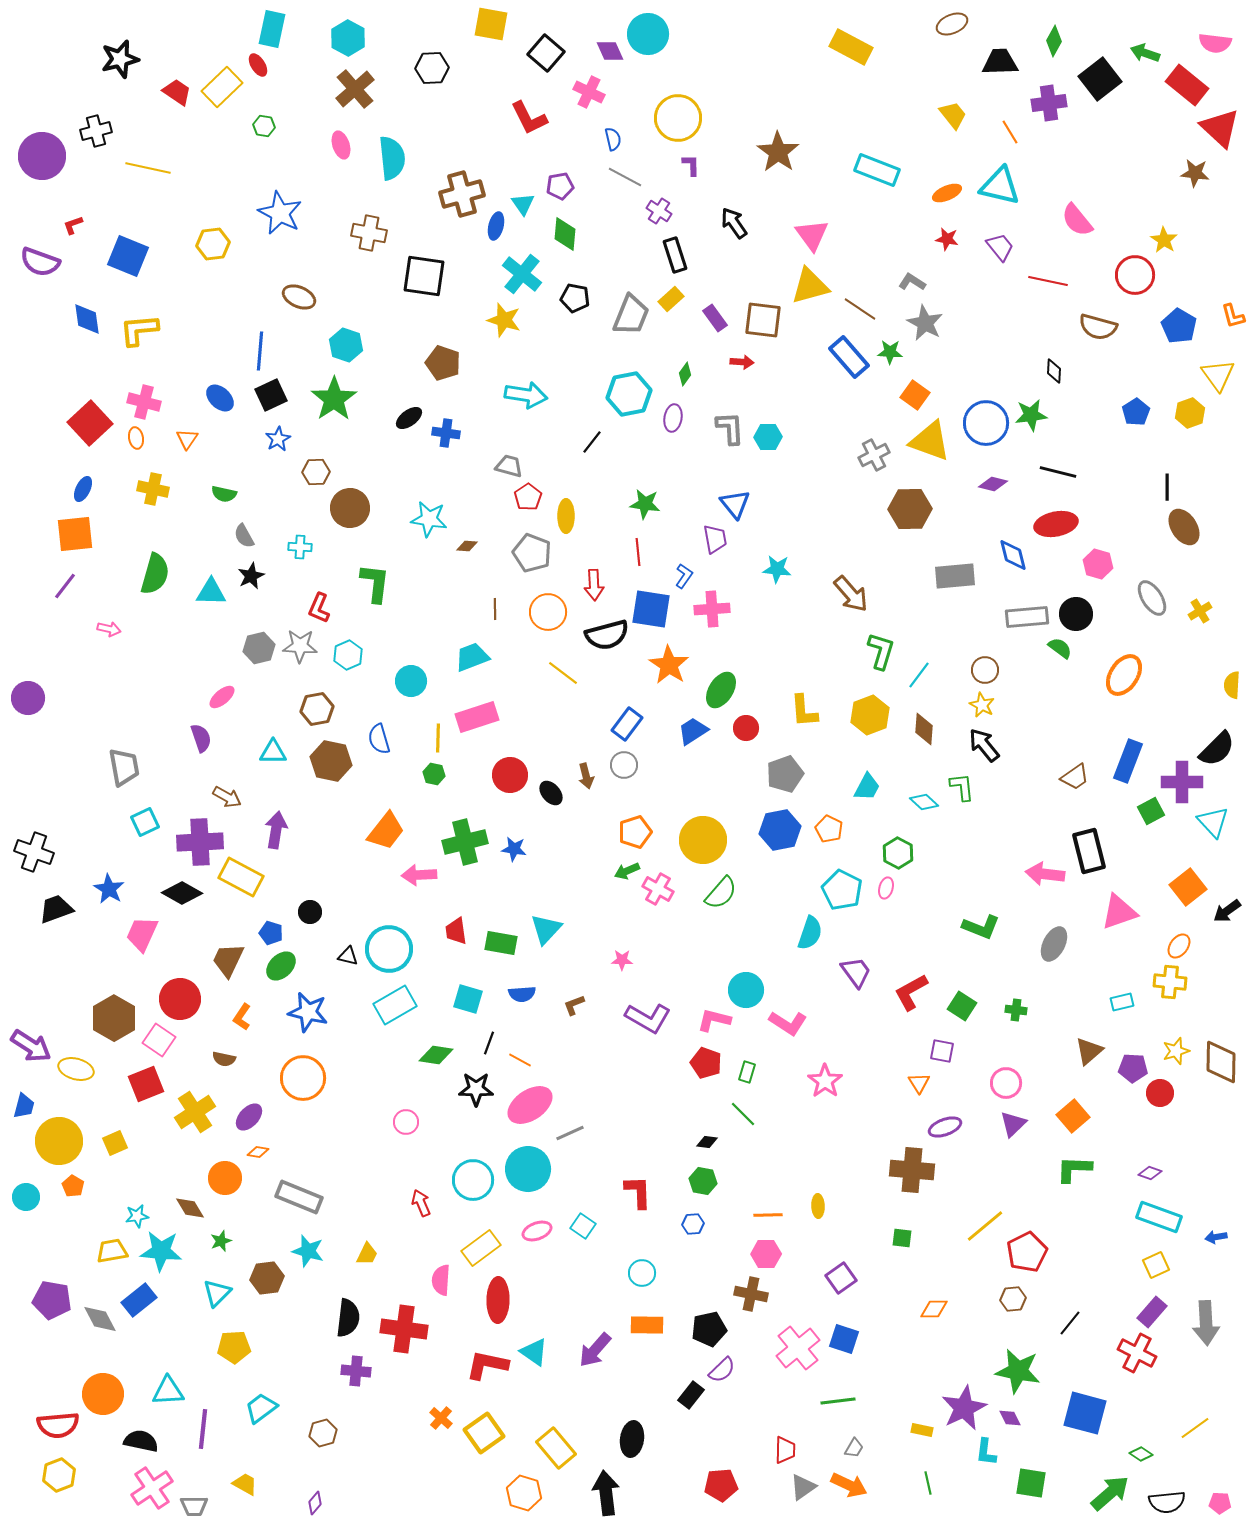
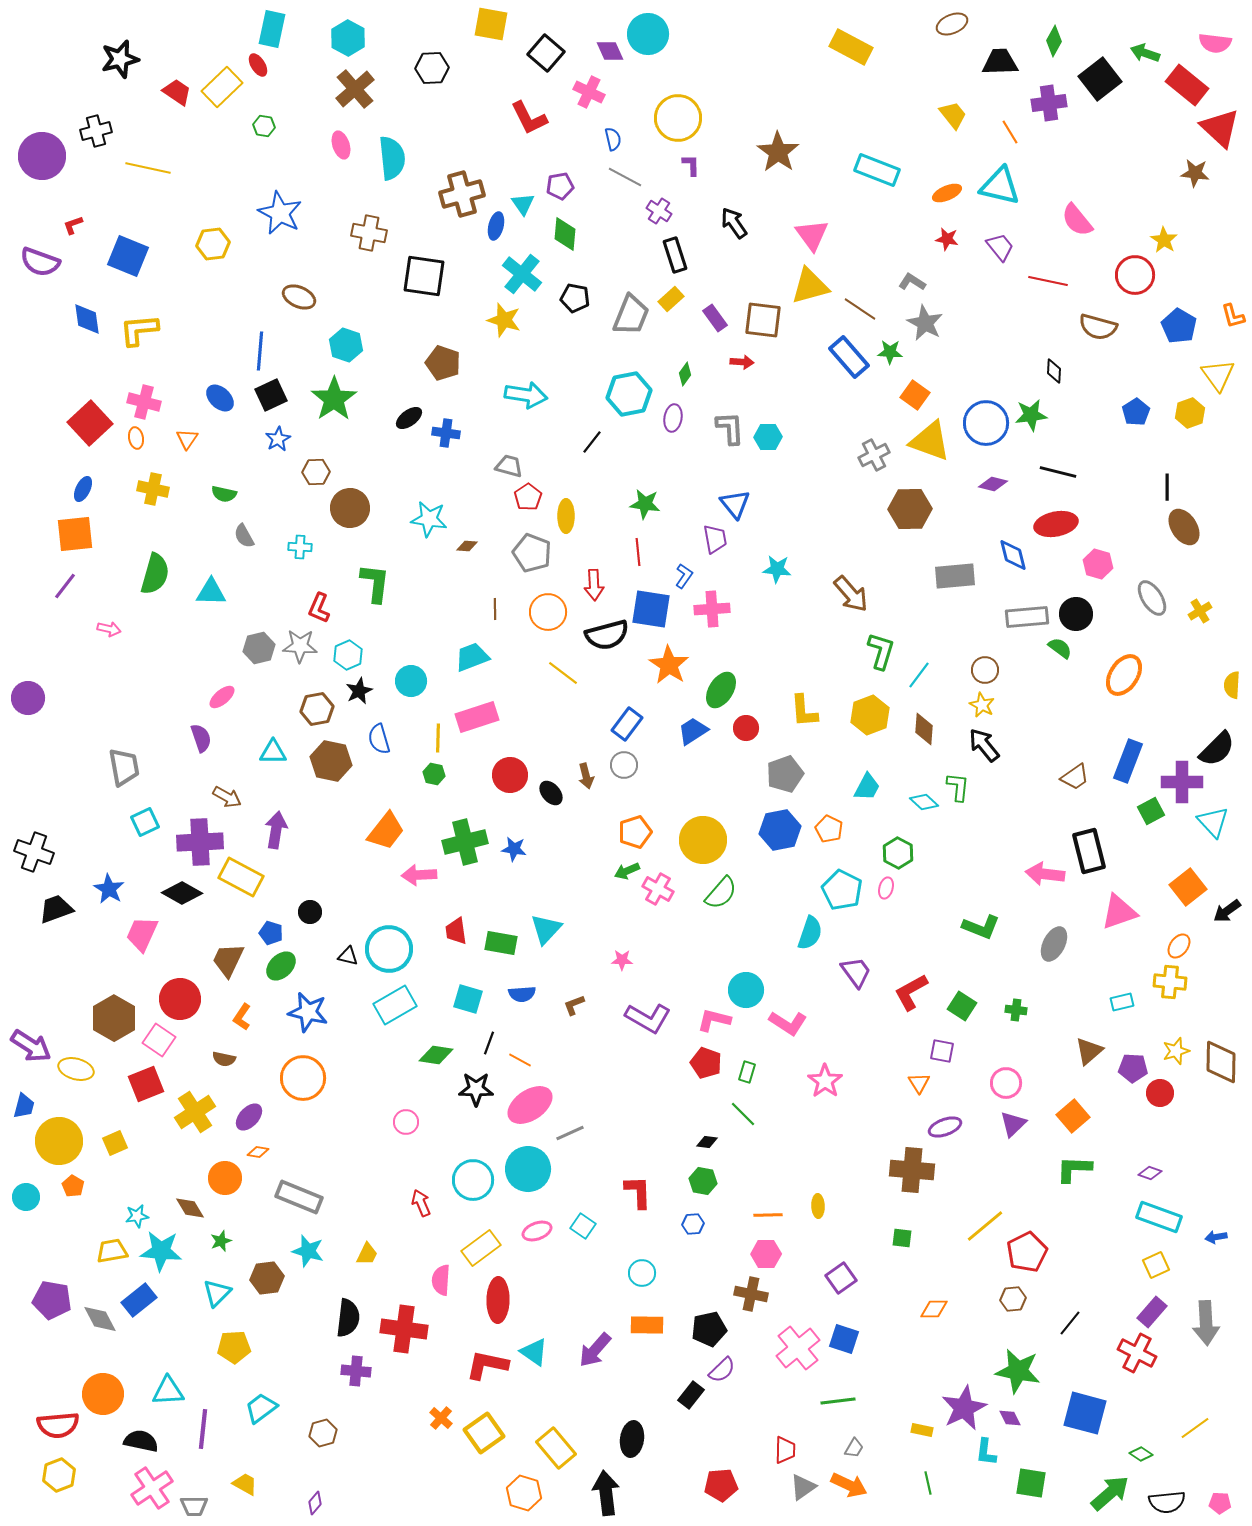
black star at (251, 576): moved 108 px right, 115 px down
green L-shape at (962, 787): moved 4 px left; rotated 12 degrees clockwise
